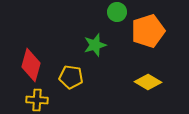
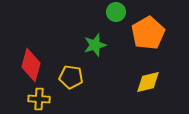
green circle: moved 1 px left
orange pentagon: moved 2 px down; rotated 12 degrees counterclockwise
yellow diamond: rotated 44 degrees counterclockwise
yellow cross: moved 2 px right, 1 px up
